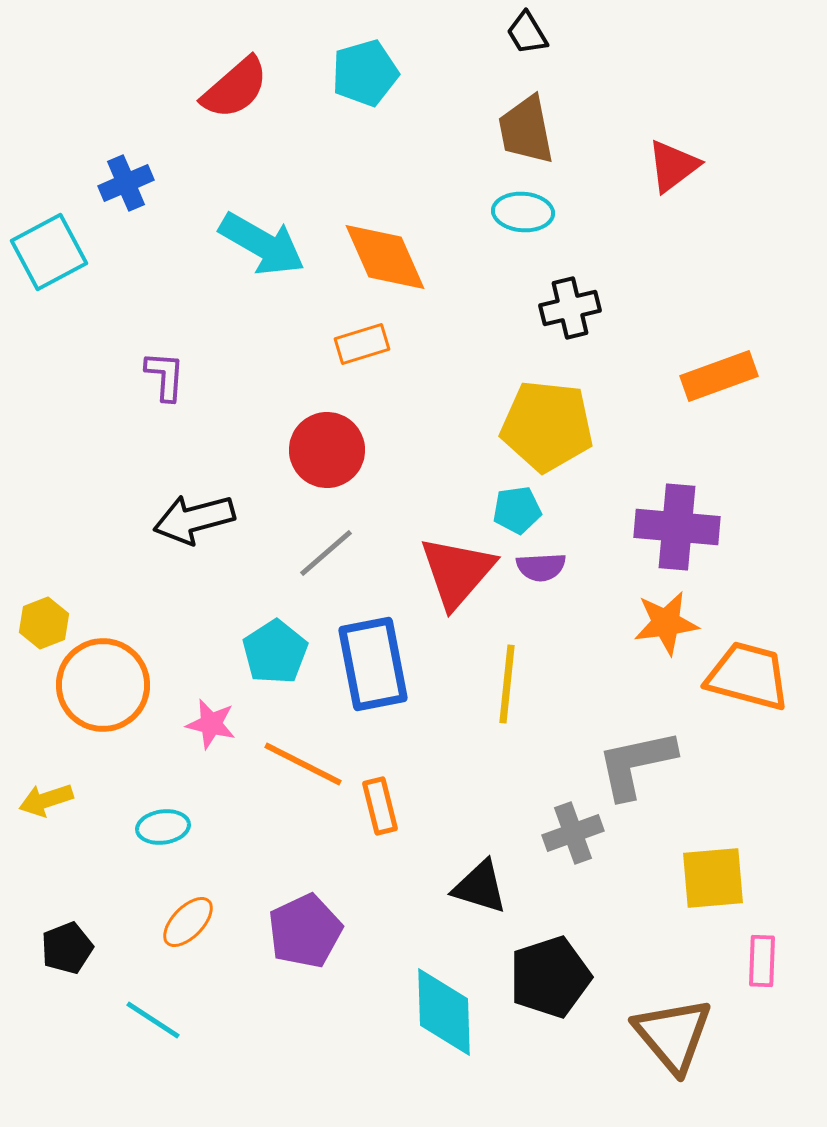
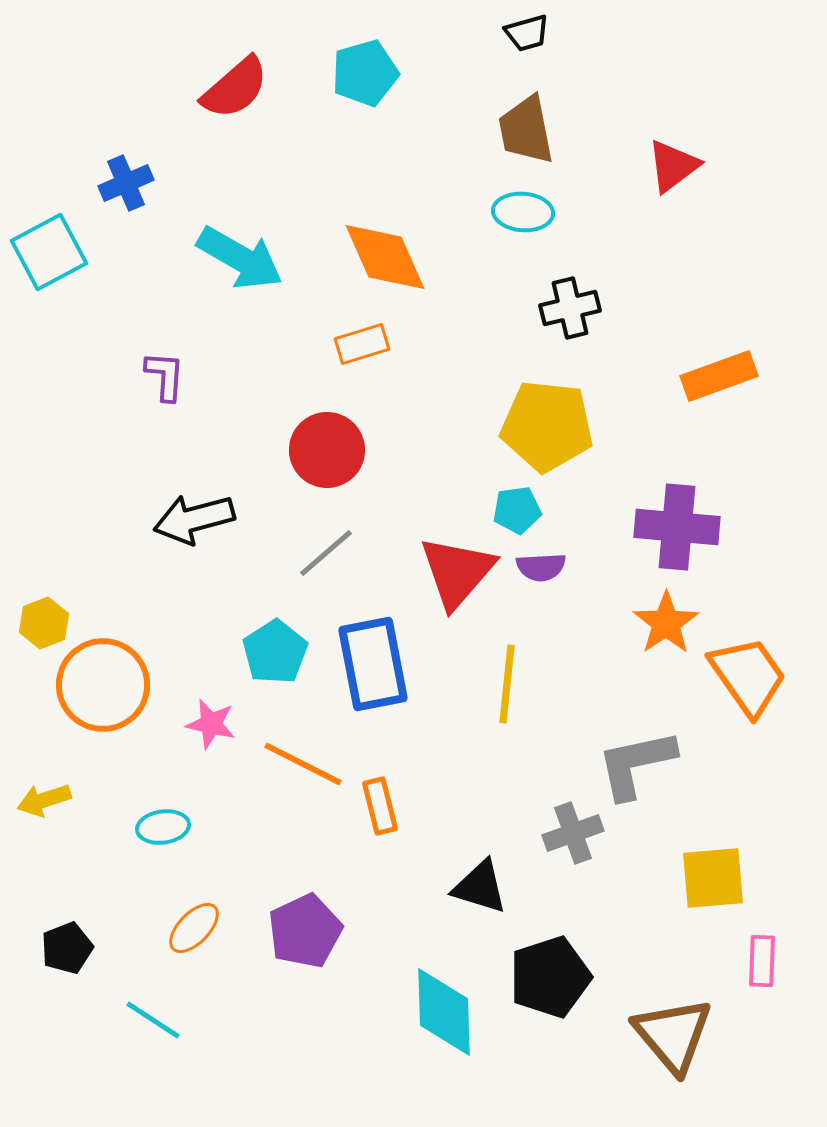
black trapezoid at (527, 33): rotated 75 degrees counterclockwise
cyan arrow at (262, 244): moved 22 px left, 14 px down
orange star at (666, 623): rotated 26 degrees counterclockwise
orange trapezoid at (748, 676): rotated 40 degrees clockwise
yellow arrow at (46, 800): moved 2 px left
orange ellipse at (188, 922): moved 6 px right, 6 px down
